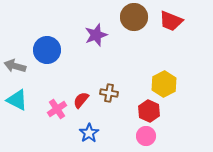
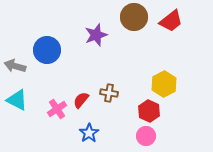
red trapezoid: rotated 60 degrees counterclockwise
